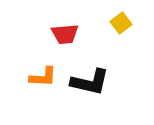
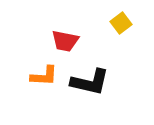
red trapezoid: moved 7 px down; rotated 16 degrees clockwise
orange L-shape: moved 1 px right, 1 px up
